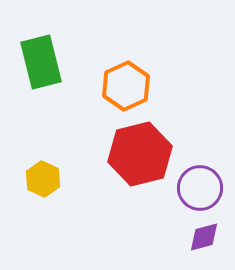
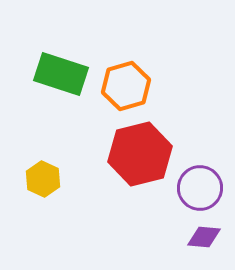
green rectangle: moved 20 px right, 12 px down; rotated 58 degrees counterclockwise
orange hexagon: rotated 9 degrees clockwise
purple diamond: rotated 20 degrees clockwise
